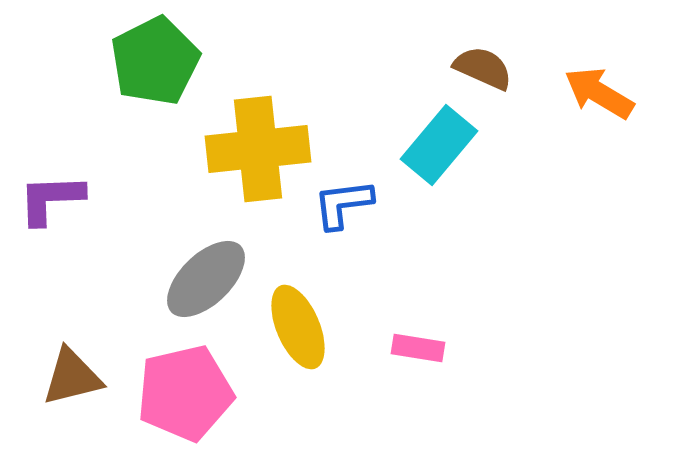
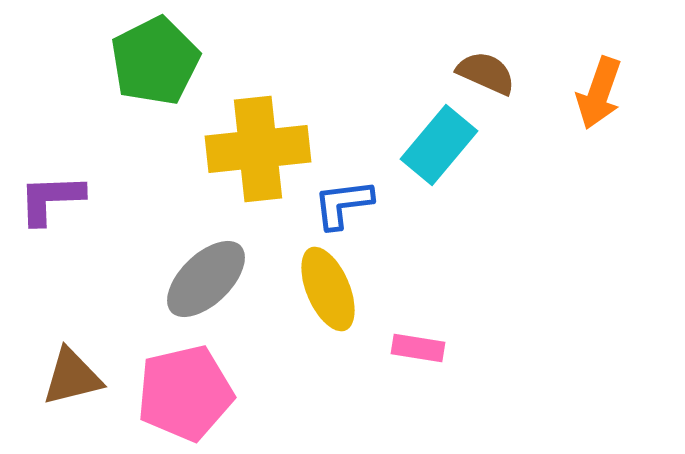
brown semicircle: moved 3 px right, 5 px down
orange arrow: rotated 102 degrees counterclockwise
yellow ellipse: moved 30 px right, 38 px up
